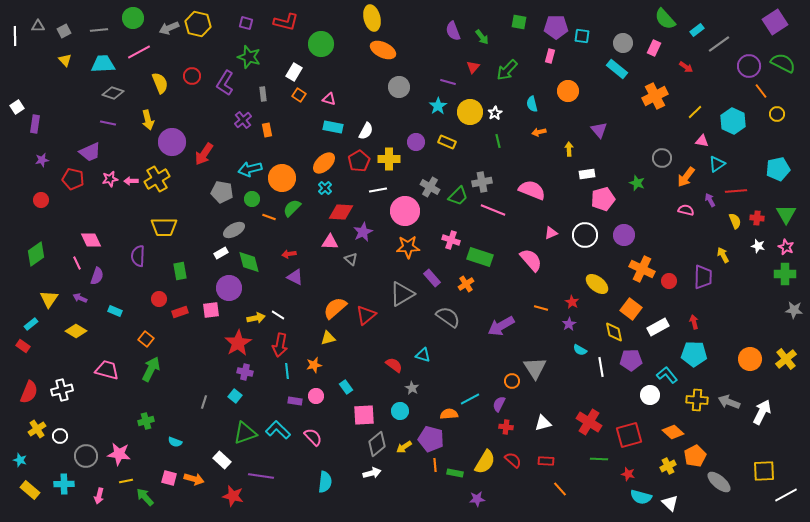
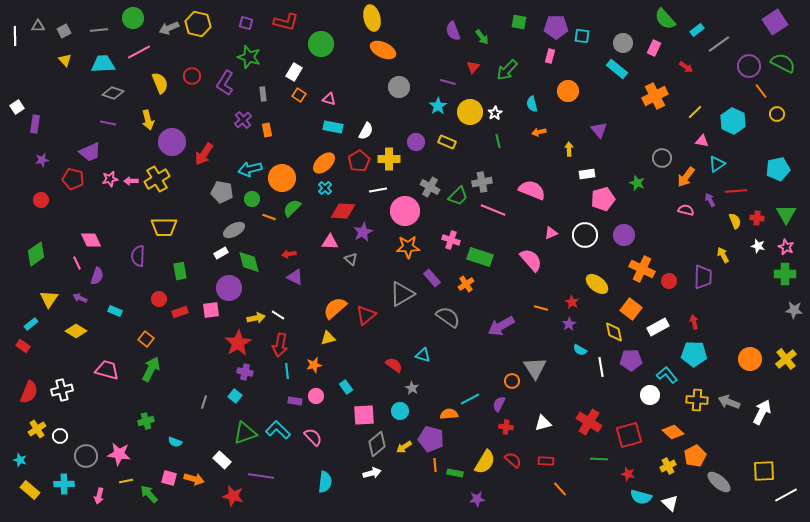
red diamond at (341, 212): moved 2 px right, 1 px up
green arrow at (145, 497): moved 4 px right, 3 px up
